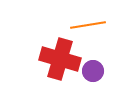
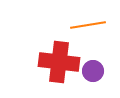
red cross: moved 1 px left, 3 px down; rotated 9 degrees counterclockwise
